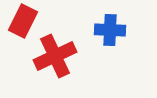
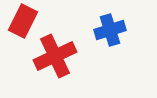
blue cross: rotated 20 degrees counterclockwise
